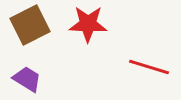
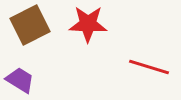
purple trapezoid: moved 7 px left, 1 px down
